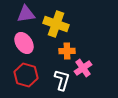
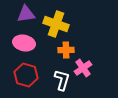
pink ellipse: rotated 45 degrees counterclockwise
orange cross: moved 1 px left, 1 px up
